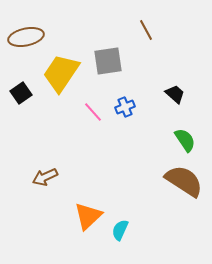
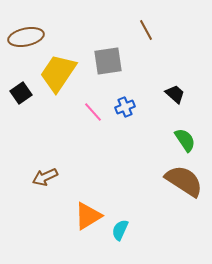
yellow trapezoid: moved 3 px left
orange triangle: rotated 12 degrees clockwise
